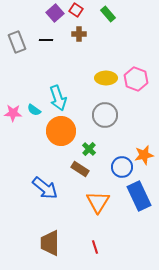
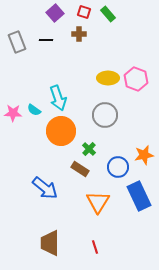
red square: moved 8 px right, 2 px down; rotated 16 degrees counterclockwise
yellow ellipse: moved 2 px right
blue circle: moved 4 px left
